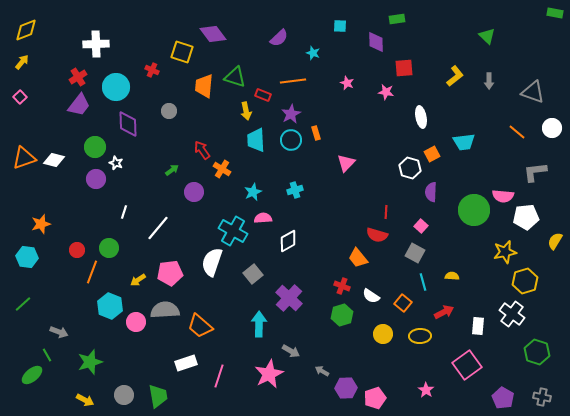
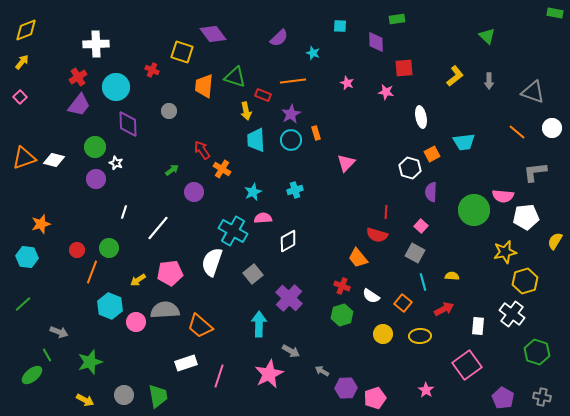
red arrow at (444, 312): moved 3 px up
